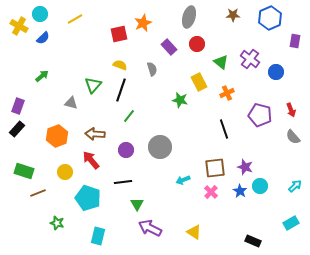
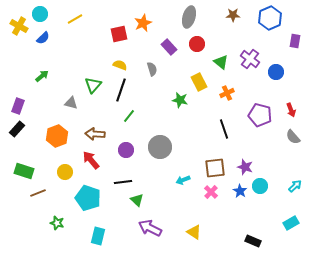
green triangle at (137, 204): moved 4 px up; rotated 16 degrees counterclockwise
